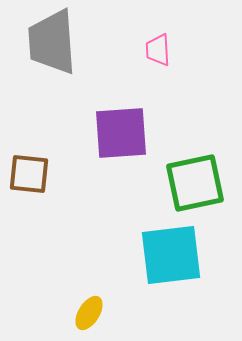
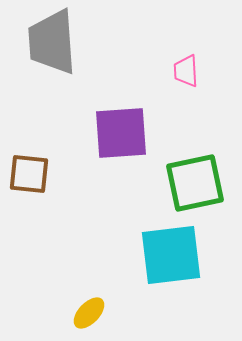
pink trapezoid: moved 28 px right, 21 px down
yellow ellipse: rotated 12 degrees clockwise
